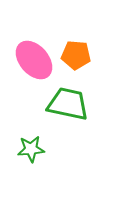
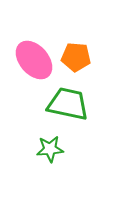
orange pentagon: moved 2 px down
green star: moved 19 px right
